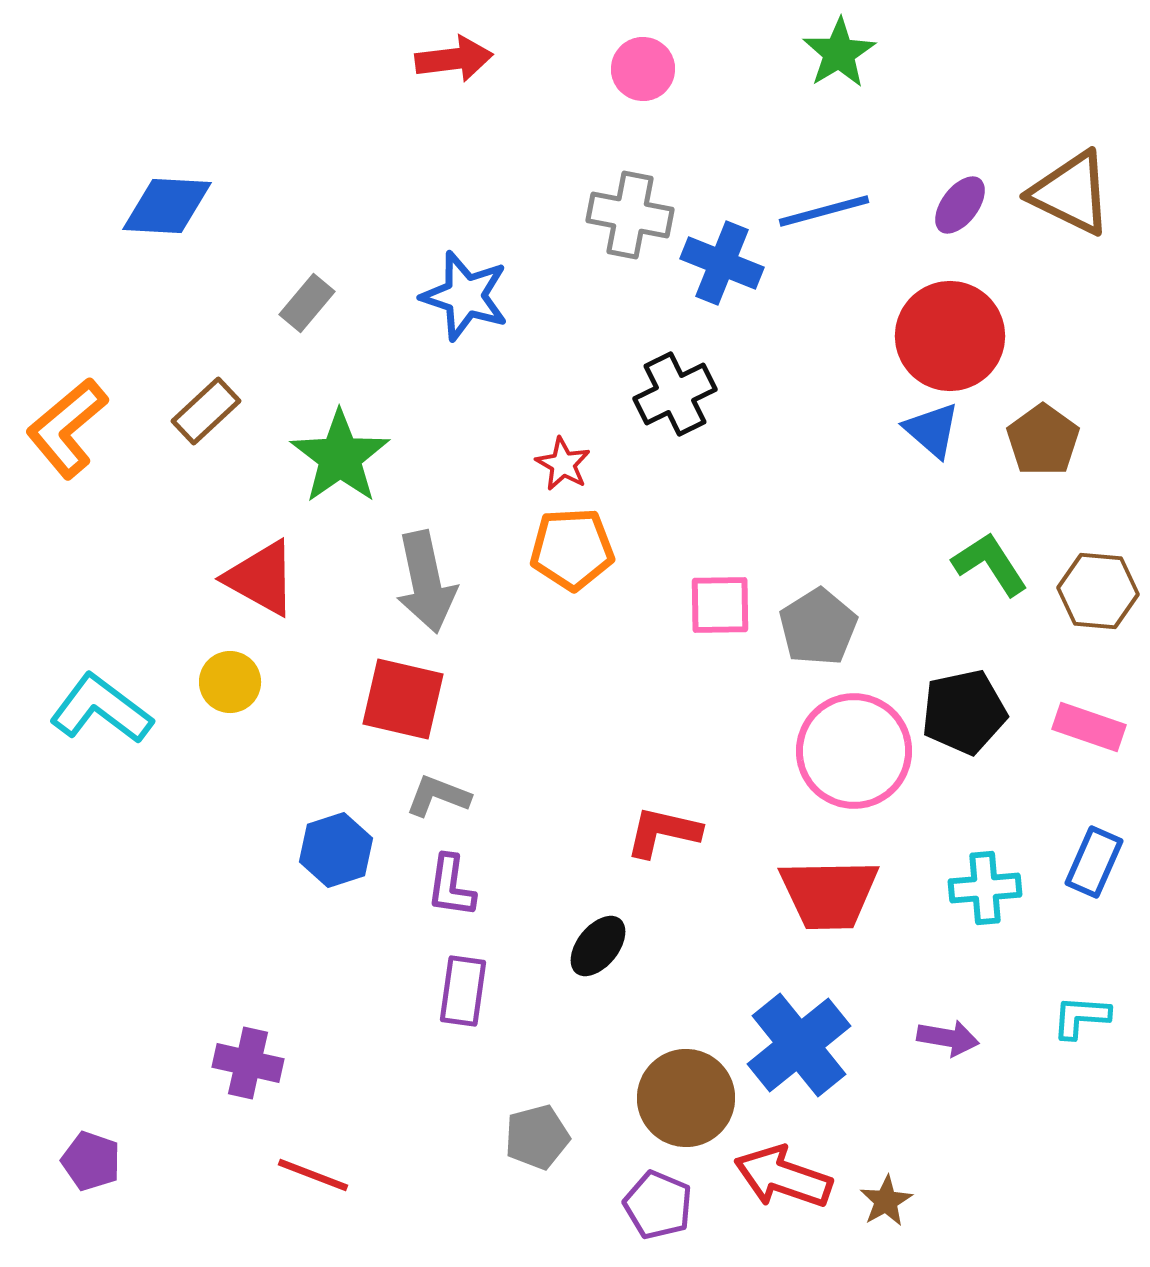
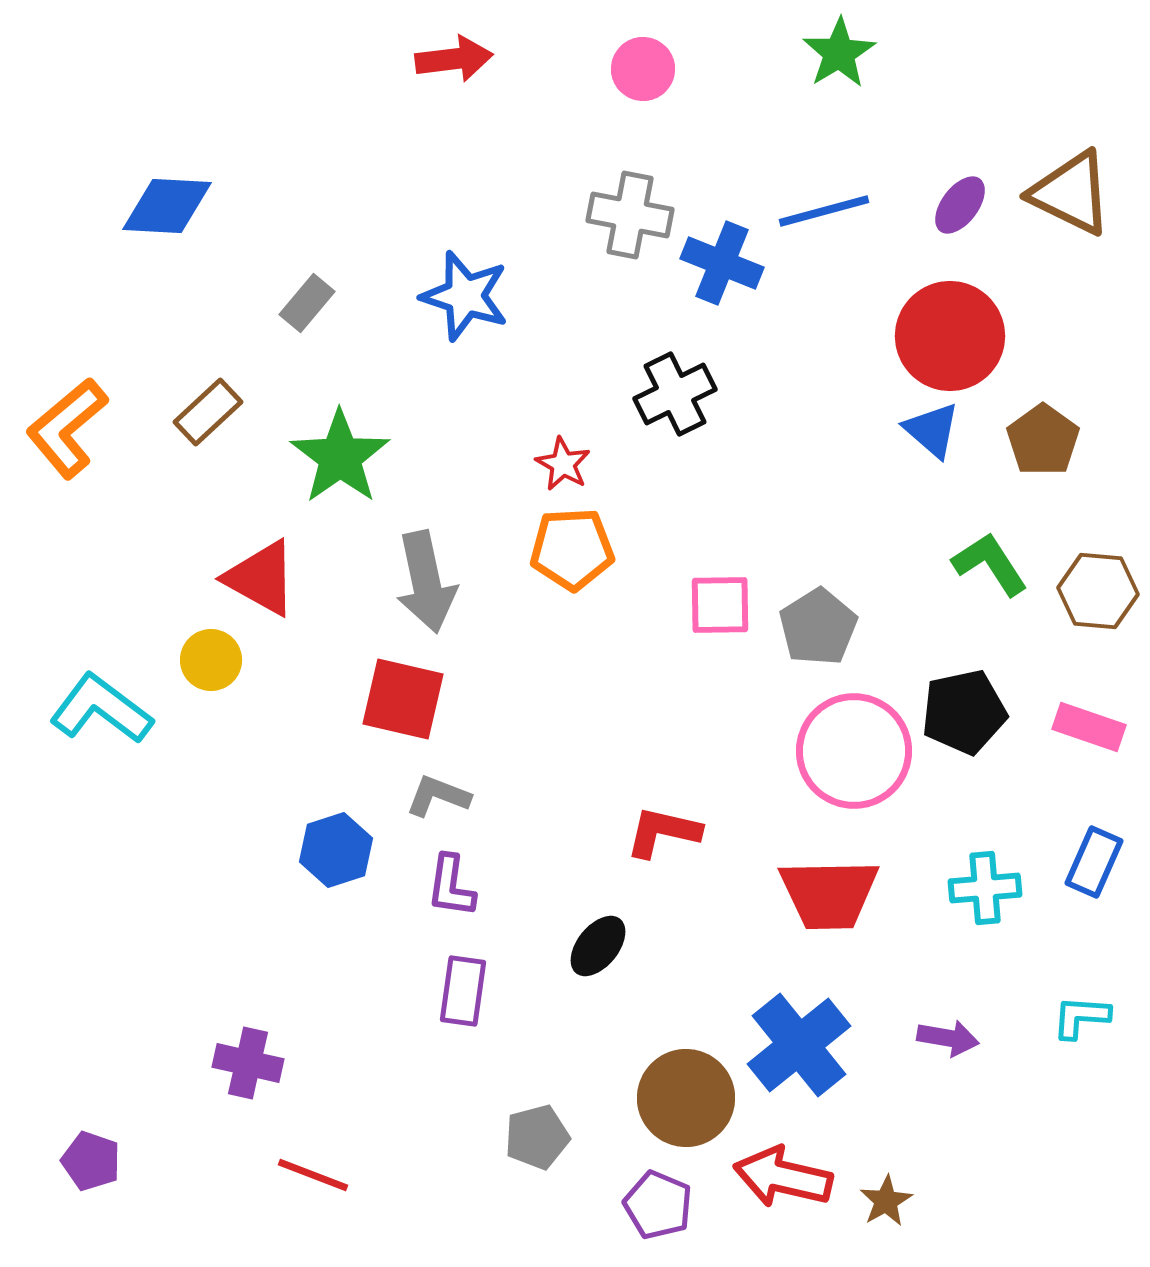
brown rectangle at (206, 411): moved 2 px right, 1 px down
yellow circle at (230, 682): moved 19 px left, 22 px up
red arrow at (783, 1177): rotated 6 degrees counterclockwise
